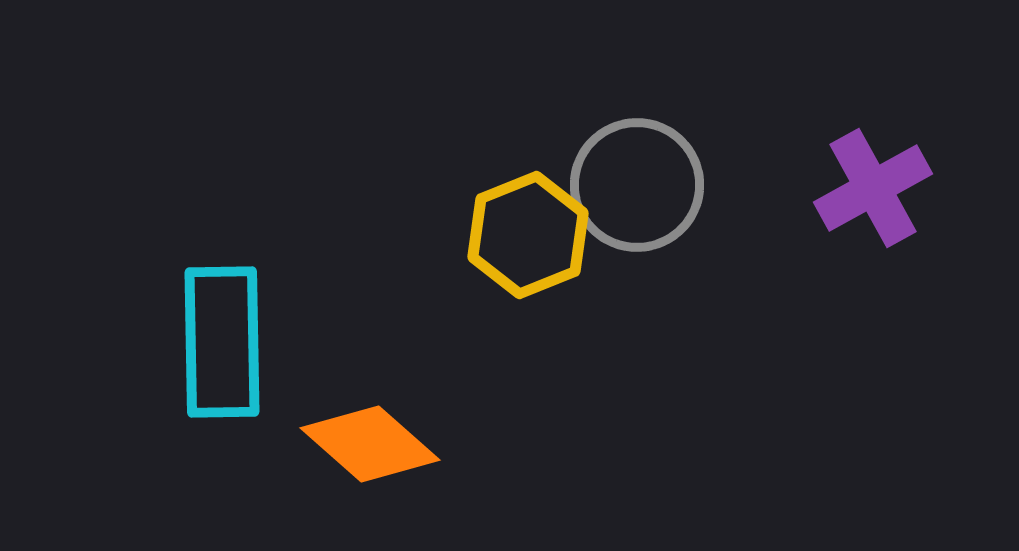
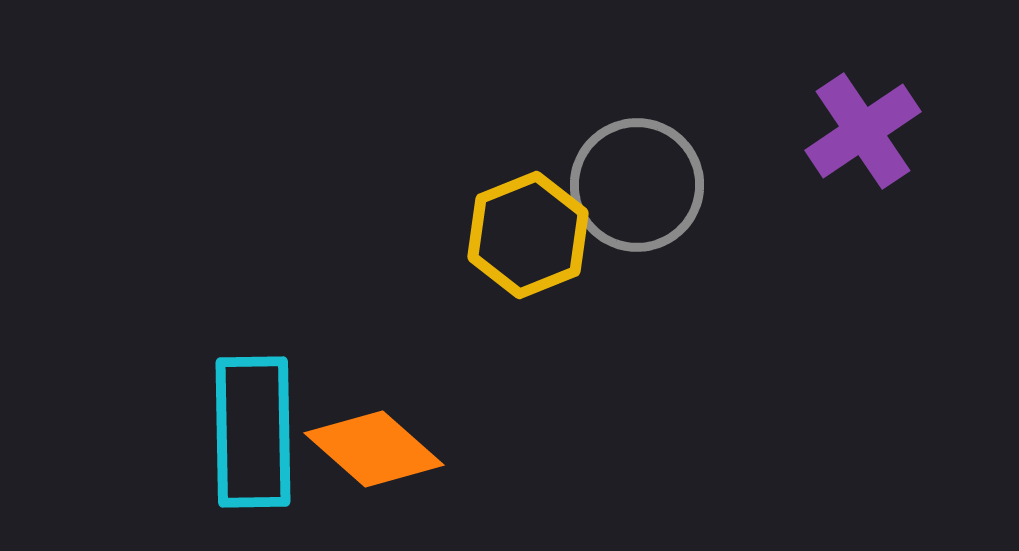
purple cross: moved 10 px left, 57 px up; rotated 5 degrees counterclockwise
cyan rectangle: moved 31 px right, 90 px down
orange diamond: moved 4 px right, 5 px down
